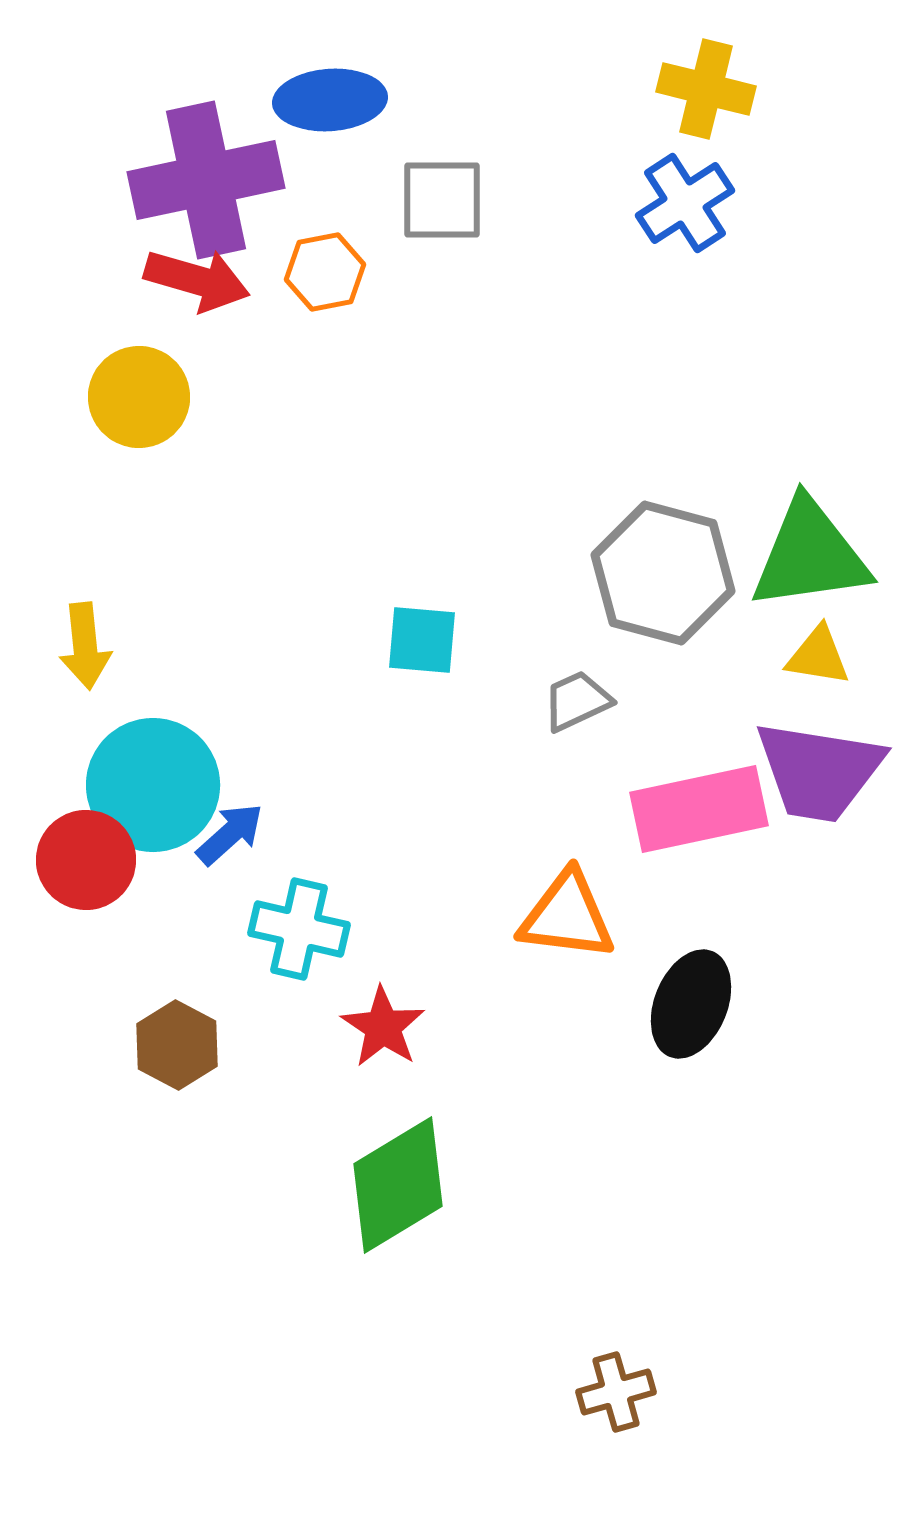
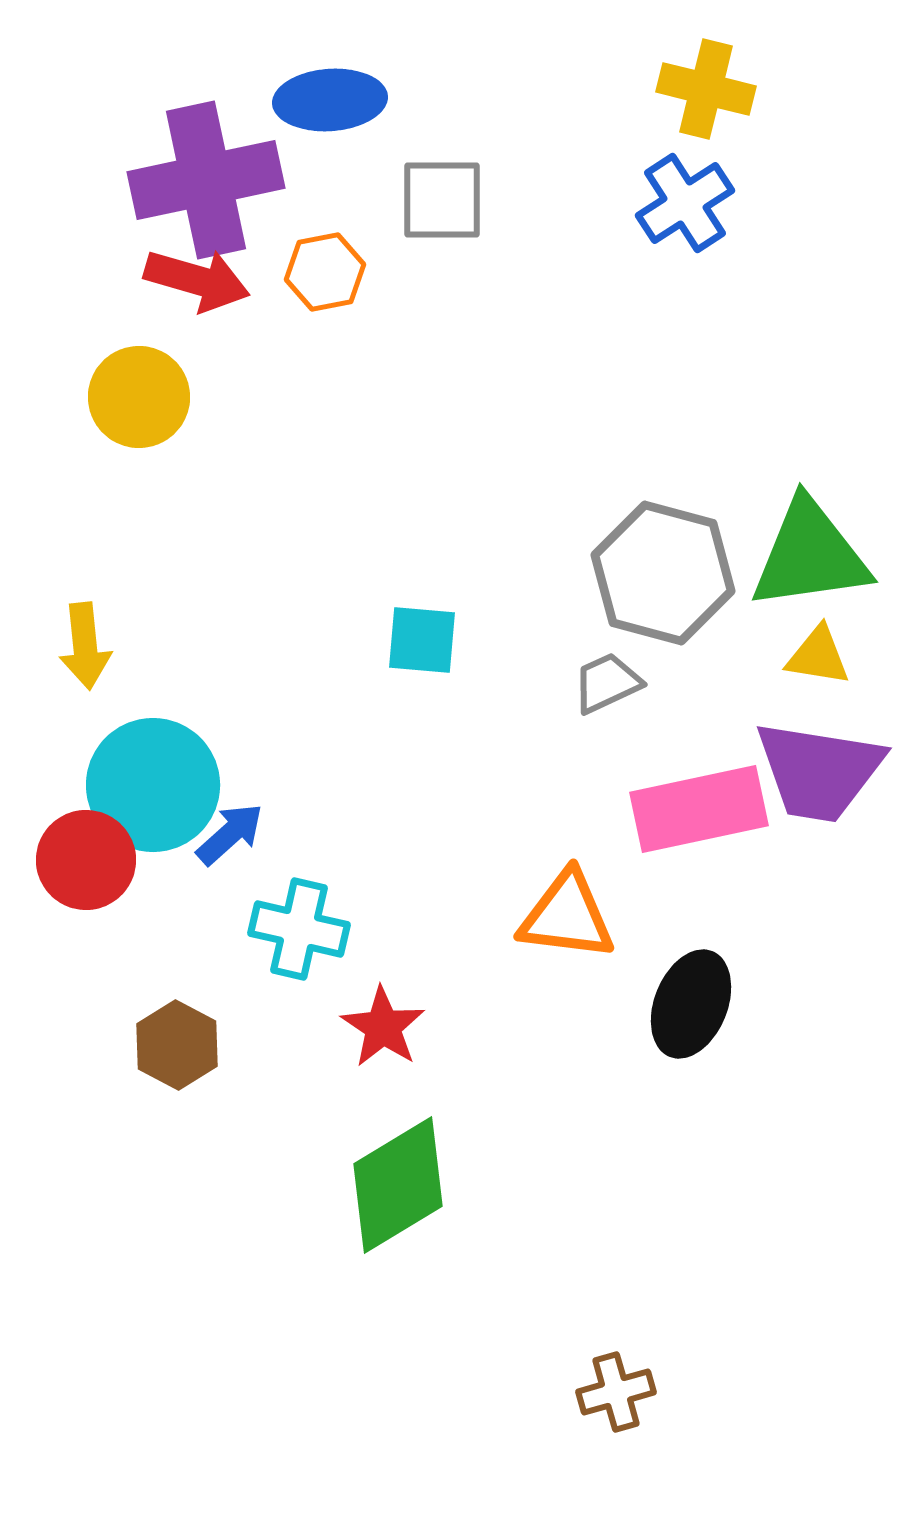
gray trapezoid: moved 30 px right, 18 px up
